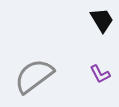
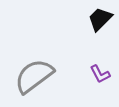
black trapezoid: moved 2 px left, 1 px up; rotated 104 degrees counterclockwise
